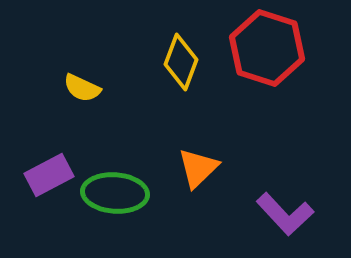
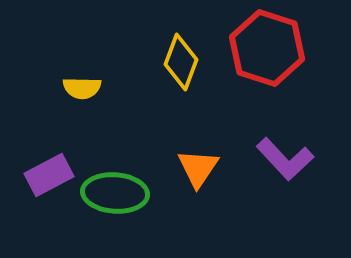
yellow semicircle: rotated 24 degrees counterclockwise
orange triangle: rotated 12 degrees counterclockwise
purple L-shape: moved 55 px up
